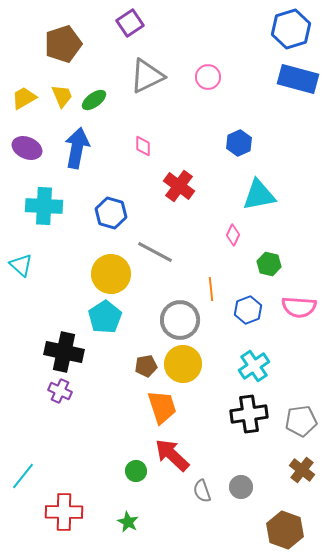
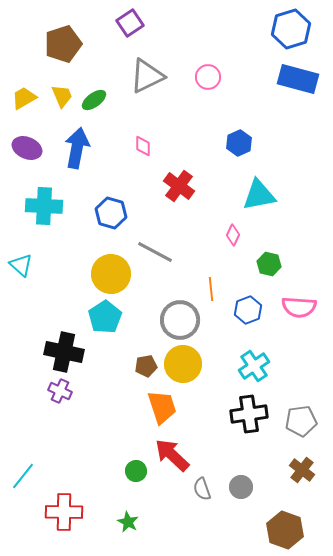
gray semicircle at (202, 491): moved 2 px up
